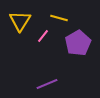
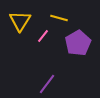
purple line: rotated 30 degrees counterclockwise
